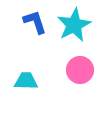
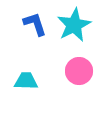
blue L-shape: moved 2 px down
pink circle: moved 1 px left, 1 px down
